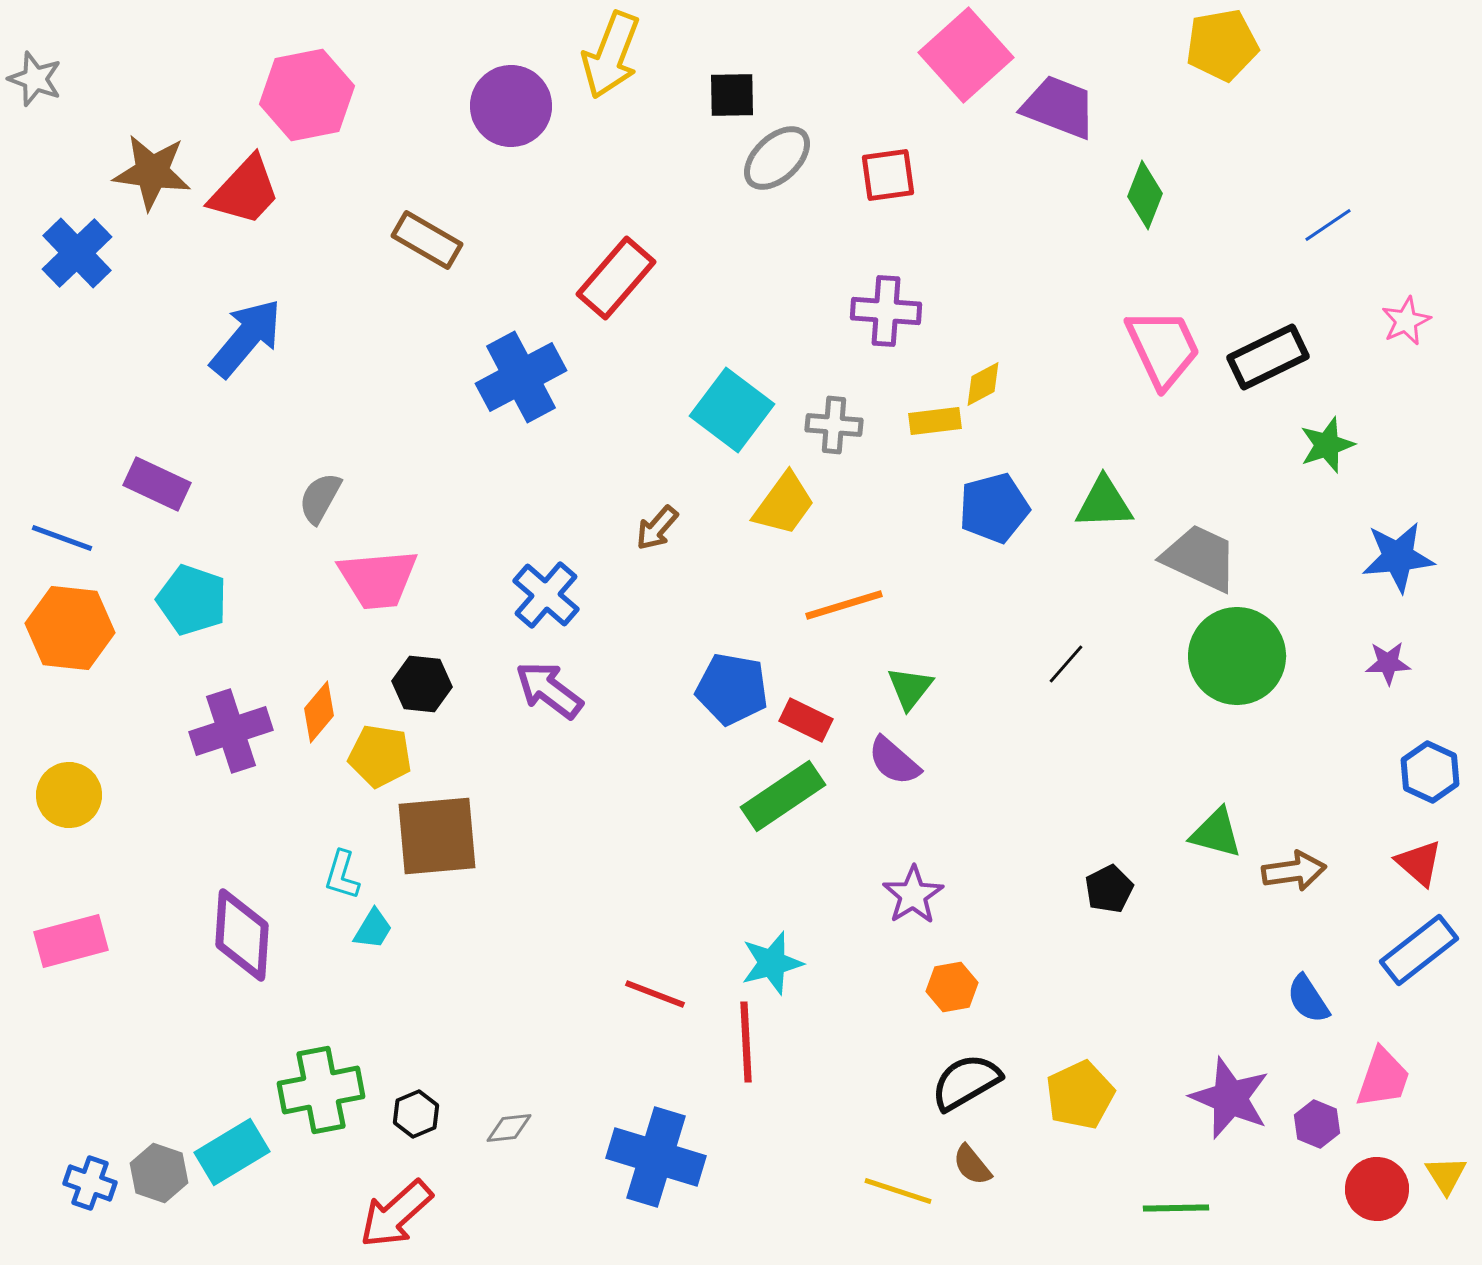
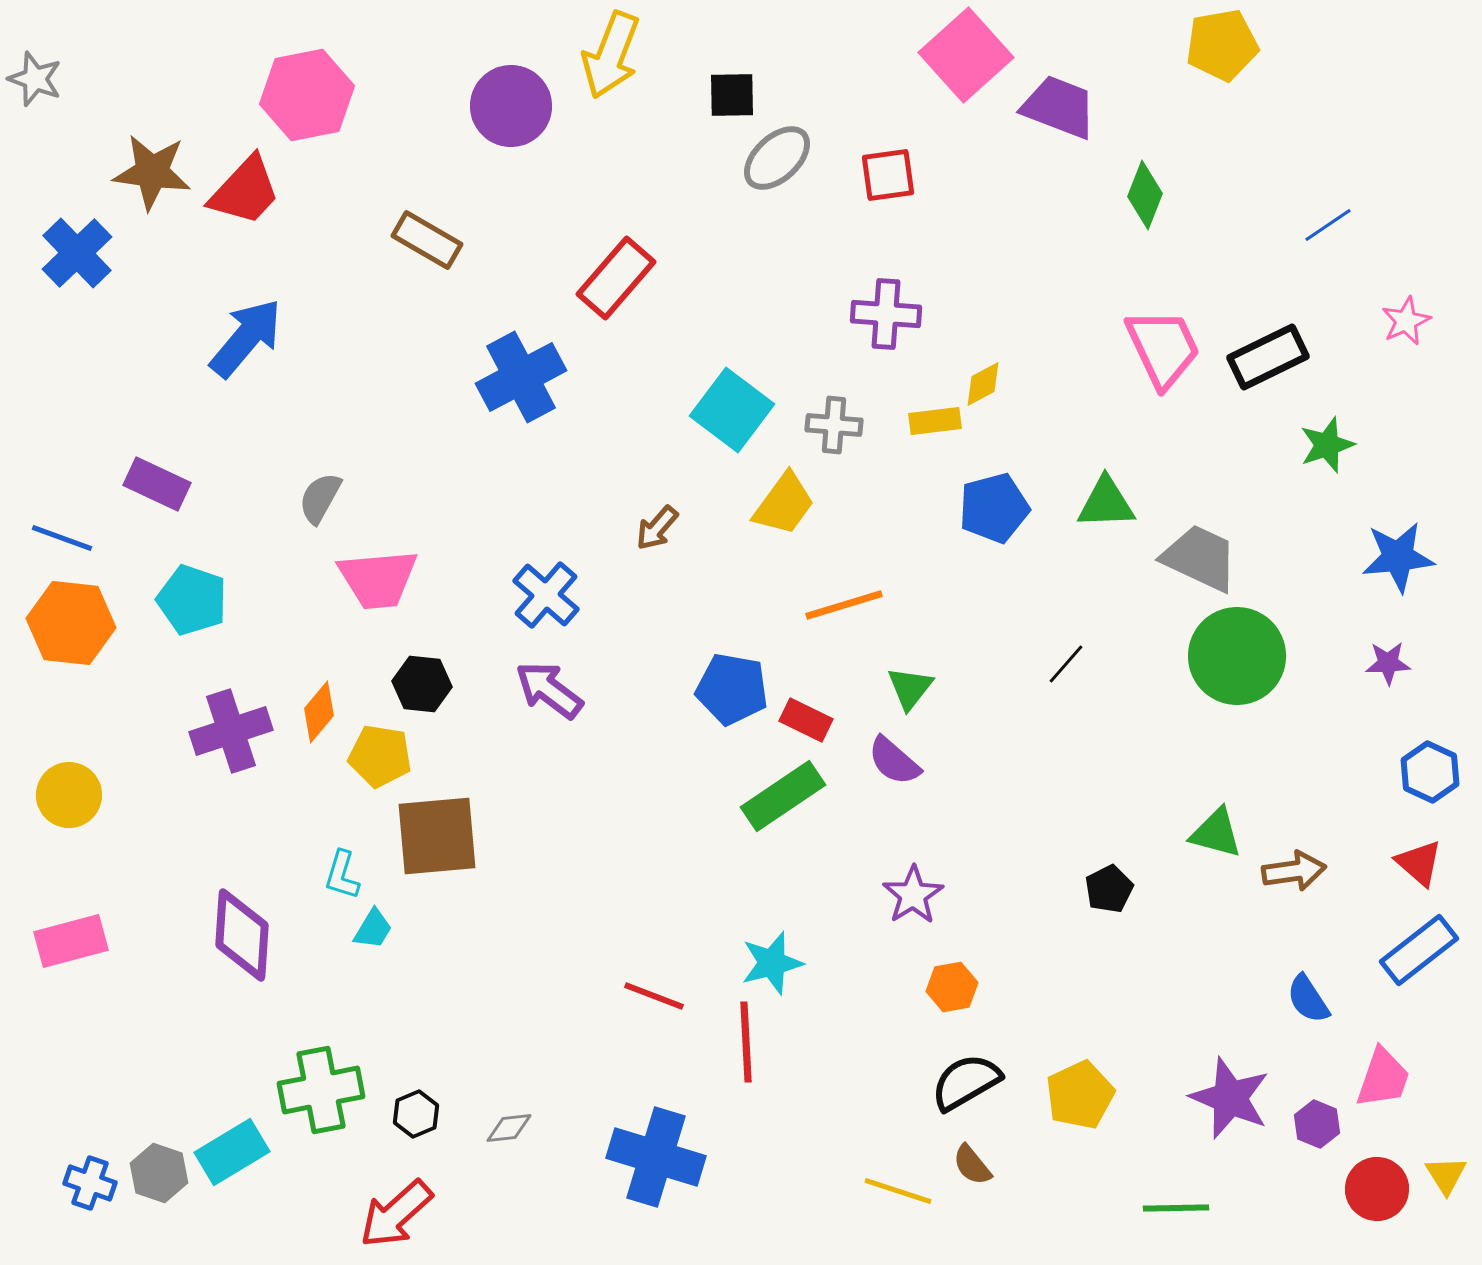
purple cross at (886, 311): moved 3 px down
green triangle at (1104, 503): moved 2 px right
orange hexagon at (70, 628): moved 1 px right, 5 px up
red line at (655, 994): moved 1 px left, 2 px down
